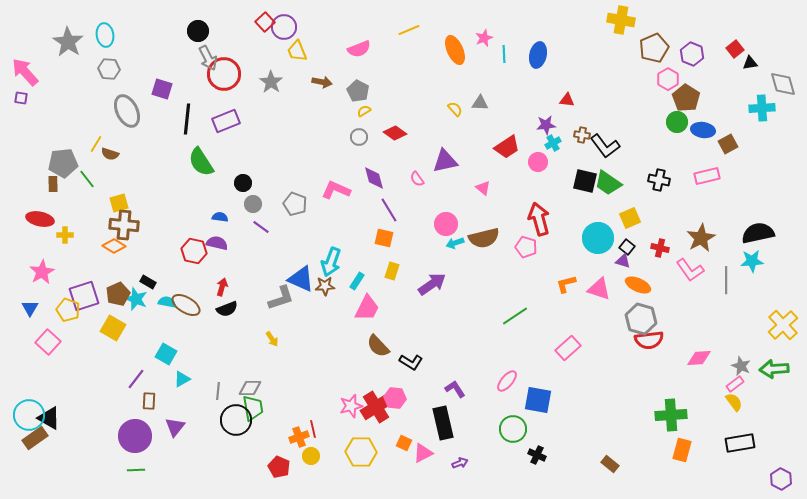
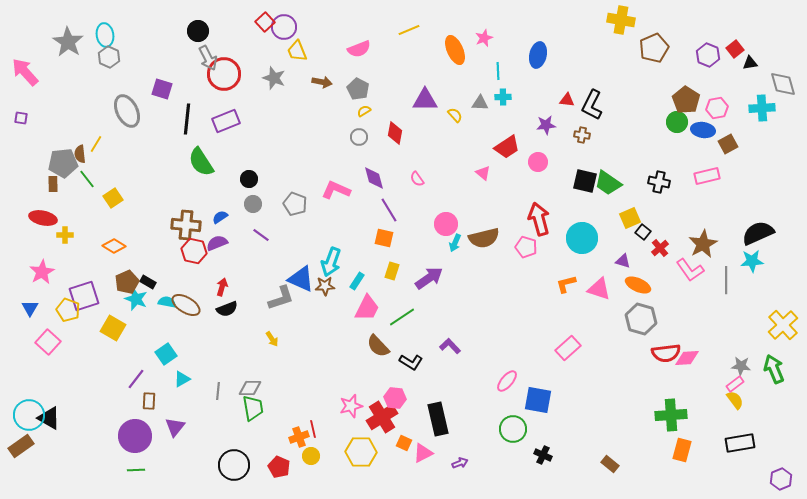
cyan line at (504, 54): moved 6 px left, 17 px down
purple hexagon at (692, 54): moved 16 px right, 1 px down
gray hexagon at (109, 69): moved 12 px up; rotated 20 degrees clockwise
pink hexagon at (668, 79): moved 49 px right, 29 px down; rotated 20 degrees clockwise
gray star at (271, 82): moved 3 px right, 4 px up; rotated 15 degrees counterclockwise
gray pentagon at (358, 91): moved 2 px up
purple square at (21, 98): moved 20 px down
brown pentagon at (686, 98): moved 2 px down
yellow semicircle at (455, 109): moved 6 px down
red diamond at (395, 133): rotated 65 degrees clockwise
cyan cross at (553, 143): moved 50 px left, 46 px up; rotated 28 degrees clockwise
black L-shape at (605, 146): moved 13 px left, 41 px up; rotated 64 degrees clockwise
brown semicircle at (110, 154): moved 30 px left; rotated 66 degrees clockwise
purple triangle at (445, 161): moved 20 px left, 61 px up; rotated 12 degrees clockwise
black cross at (659, 180): moved 2 px down
black circle at (243, 183): moved 6 px right, 4 px up
pink triangle at (483, 188): moved 15 px up
yellow square at (119, 203): moved 6 px left, 5 px up; rotated 18 degrees counterclockwise
blue semicircle at (220, 217): rotated 42 degrees counterclockwise
red ellipse at (40, 219): moved 3 px right, 1 px up
brown cross at (124, 225): moved 62 px right
purple line at (261, 227): moved 8 px down
black semicircle at (758, 233): rotated 12 degrees counterclockwise
cyan circle at (598, 238): moved 16 px left
brown star at (701, 238): moved 2 px right, 6 px down
purple semicircle at (217, 243): rotated 35 degrees counterclockwise
cyan arrow at (455, 243): rotated 48 degrees counterclockwise
black square at (627, 247): moved 16 px right, 15 px up
red cross at (660, 248): rotated 36 degrees clockwise
purple arrow at (432, 284): moved 3 px left, 6 px up
brown pentagon at (118, 294): moved 9 px right, 12 px up
green line at (515, 316): moved 113 px left, 1 px down
red semicircle at (649, 340): moved 17 px right, 13 px down
cyan square at (166, 354): rotated 25 degrees clockwise
pink diamond at (699, 358): moved 12 px left
gray star at (741, 366): rotated 18 degrees counterclockwise
green arrow at (774, 369): rotated 72 degrees clockwise
purple L-shape at (455, 389): moved 5 px left, 43 px up; rotated 10 degrees counterclockwise
yellow semicircle at (734, 402): moved 1 px right, 2 px up
red cross at (376, 407): moved 6 px right, 10 px down
black circle at (236, 420): moved 2 px left, 45 px down
black rectangle at (443, 423): moved 5 px left, 4 px up
brown rectangle at (35, 438): moved 14 px left, 8 px down
black cross at (537, 455): moved 6 px right
purple hexagon at (781, 479): rotated 10 degrees clockwise
